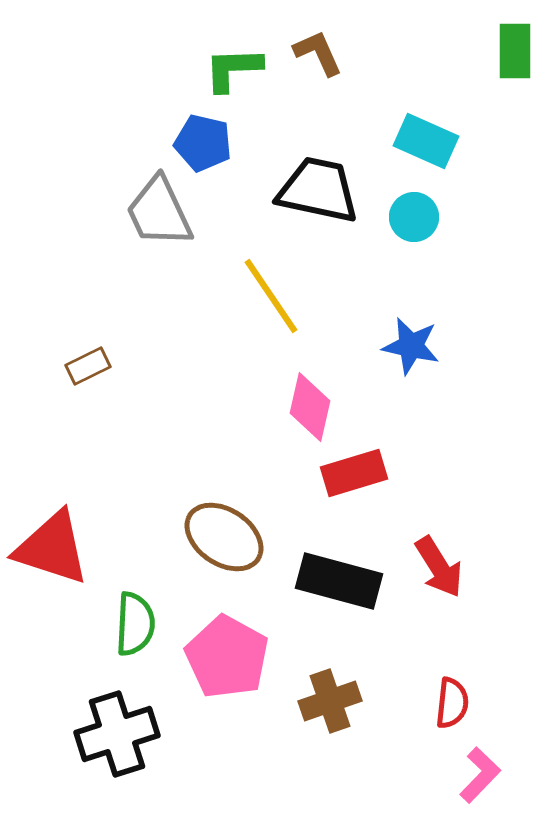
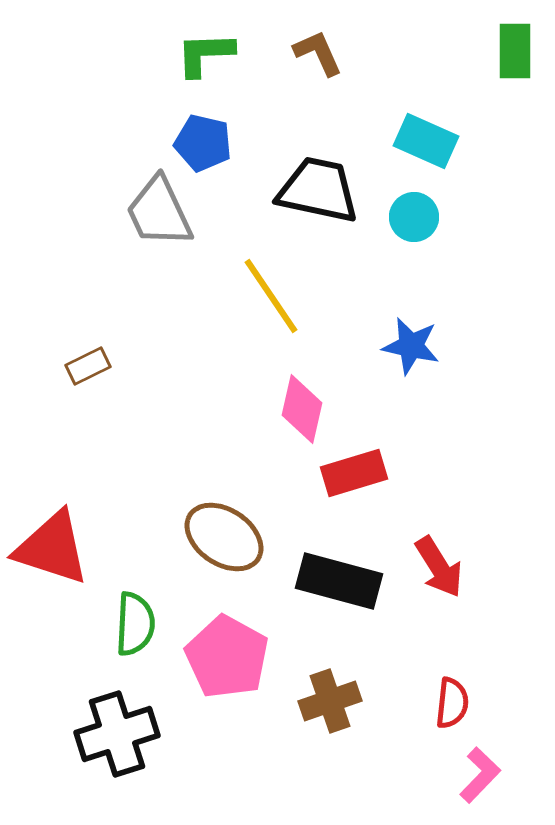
green L-shape: moved 28 px left, 15 px up
pink diamond: moved 8 px left, 2 px down
